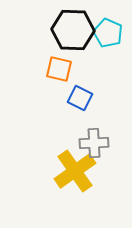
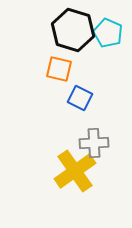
black hexagon: rotated 15 degrees clockwise
